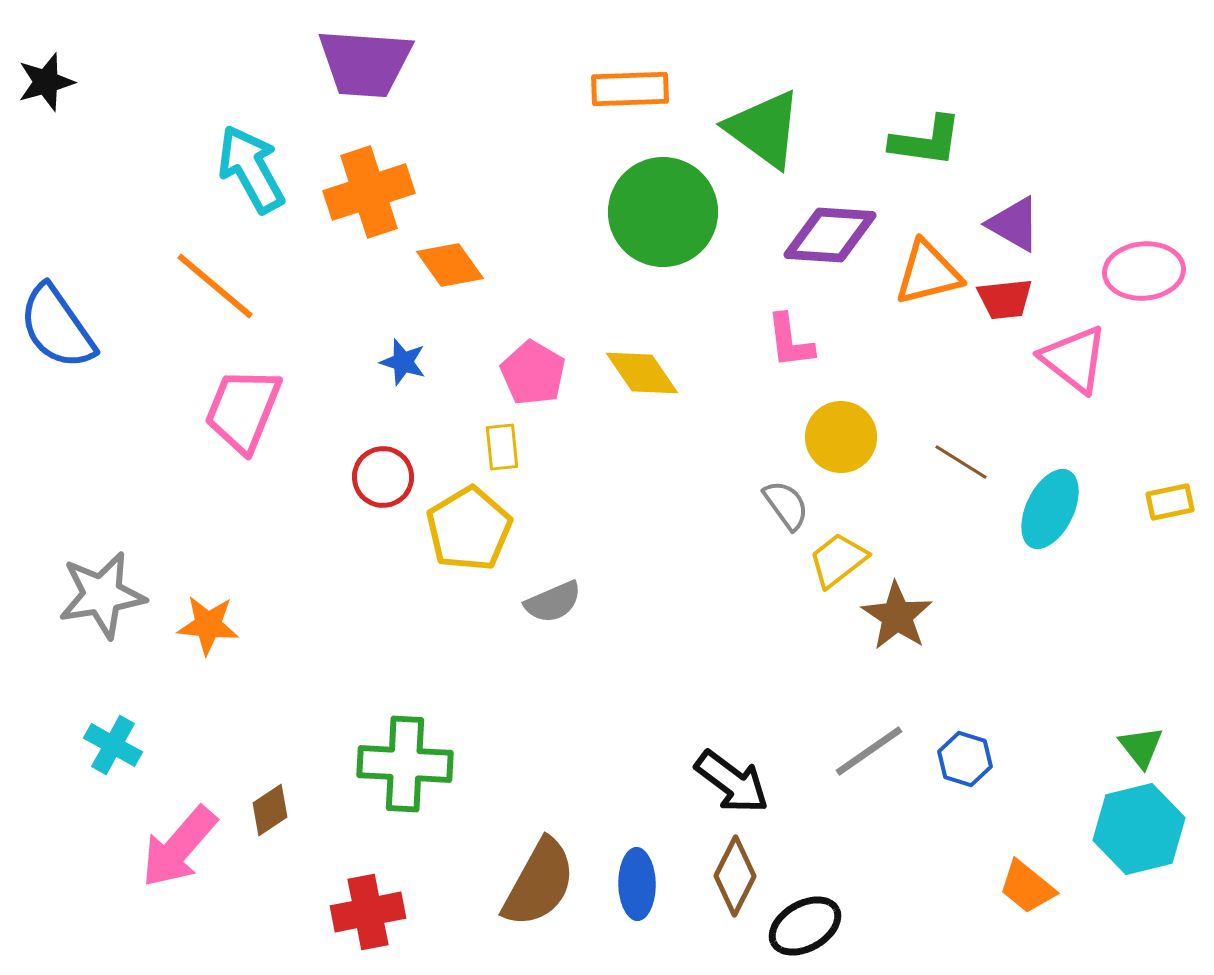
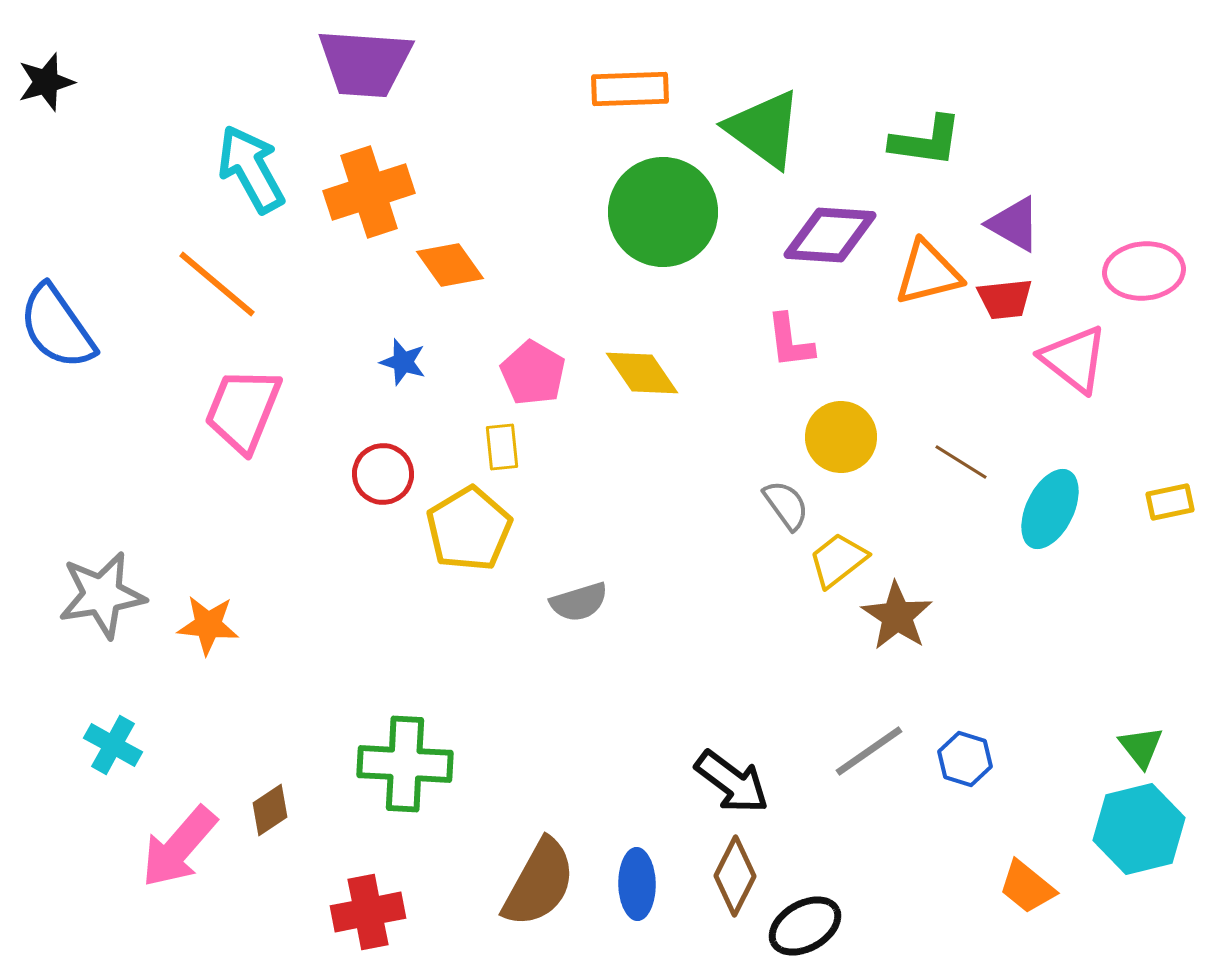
orange line at (215, 286): moved 2 px right, 2 px up
red circle at (383, 477): moved 3 px up
gray semicircle at (553, 602): moved 26 px right; rotated 6 degrees clockwise
